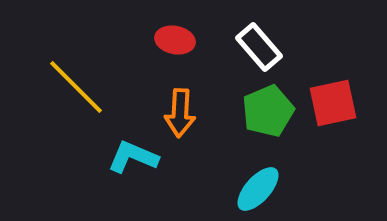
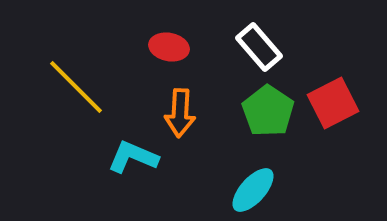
red ellipse: moved 6 px left, 7 px down
red square: rotated 15 degrees counterclockwise
green pentagon: rotated 15 degrees counterclockwise
cyan ellipse: moved 5 px left, 1 px down
